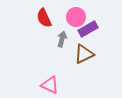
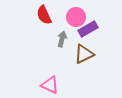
red semicircle: moved 3 px up
